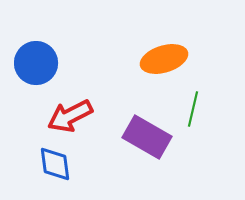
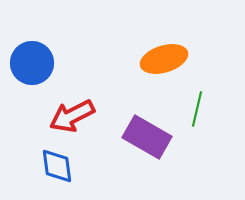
blue circle: moved 4 px left
green line: moved 4 px right
red arrow: moved 2 px right
blue diamond: moved 2 px right, 2 px down
